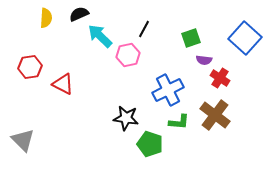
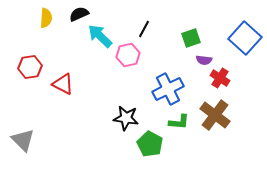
blue cross: moved 1 px up
green pentagon: rotated 10 degrees clockwise
